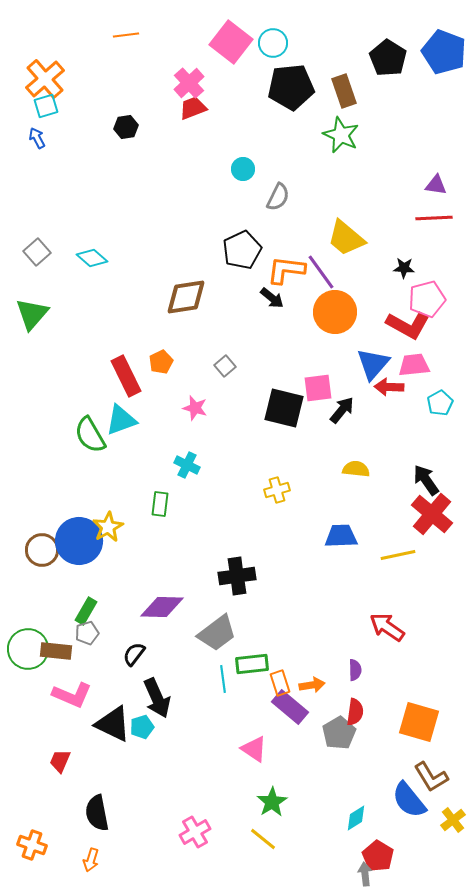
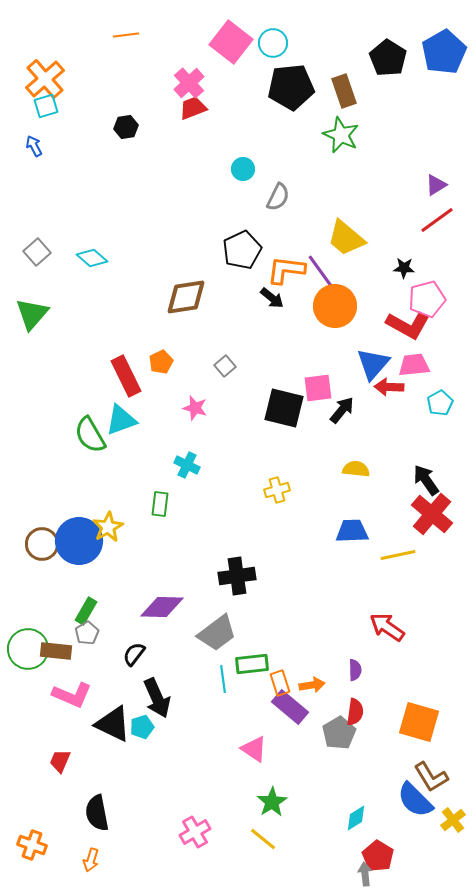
blue pentagon at (444, 52): rotated 21 degrees clockwise
blue arrow at (37, 138): moved 3 px left, 8 px down
purple triangle at (436, 185): rotated 40 degrees counterclockwise
red line at (434, 218): moved 3 px right, 2 px down; rotated 33 degrees counterclockwise
orange circle at (335, 312): moved 6 px up
blue trapezoid at (341, 536): moved 11 px right, 5 px up
brown circle at (42, 550): moved 6 px up
gray pentagon at (87, 633): rotated 15 degrees counterclockwise
blue semicircle at (409, 800): moved 6 px right; rotated 6 degrees counterclockwise
